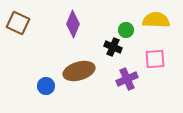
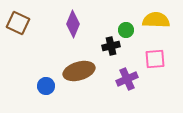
black cross: moved 2 px left, 1 px up; rotated 36 degrees counterclockwise
